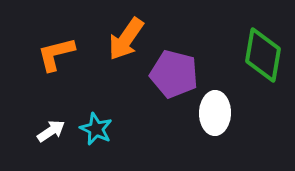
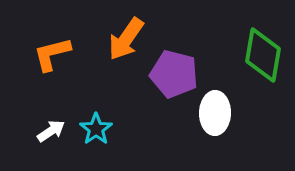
orange L-shape: moved 4 px left
cyan star: rotated 12 degrees clockwise
